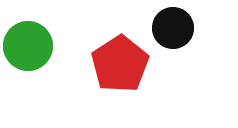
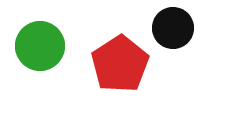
green circle: moved 12 px right
